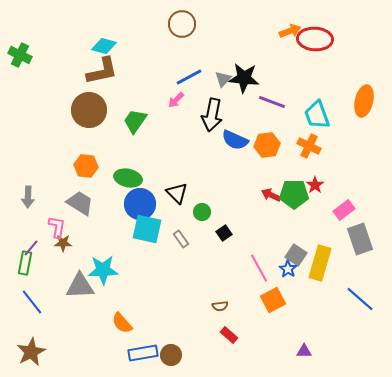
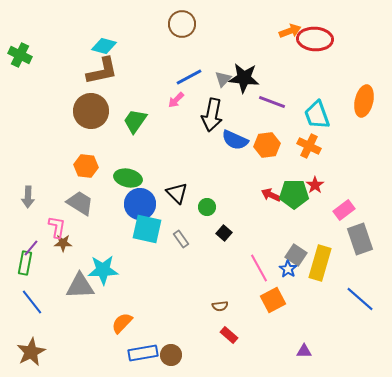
brown circle at (89, 110): moved 2 px right, 1 px down
green circle at (202, 212): moved 5 px right, 5 px up
black square at (224, 233): rotated 14 degrees counterclockwise
orange semicircle at (122, 323): rotated 85 degrees clockwise
